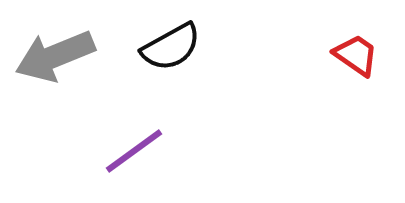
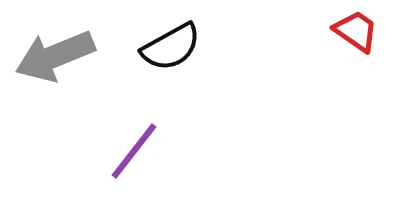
red trapezoid: moved 24 px up
purple line: rotated 16 degrees counterclockwise
